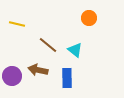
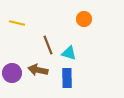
orange circle: moved 5 px left, 1 px down
yellow line: moved 1 px up
brown line: rotated 30 degrees clockwise
cyan triangle: moved 6 px left, 3 px down; rotated 21 degrees counterclockwise
purple circle: moved 3 px up
